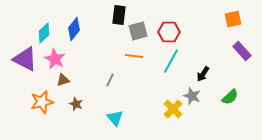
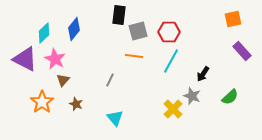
brown triangle: rotated 32 degrees counterclockwise
orange star: rotated 20 degrees counterclockwise
